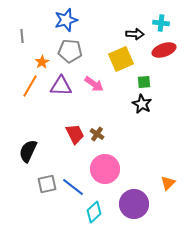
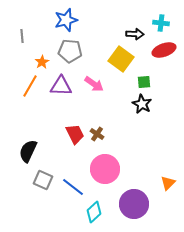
yellow square: rotated 30 degrees counterclockwise
gray square: moved 4 px left, 4 px up; rotated 36 degrees clockwise
